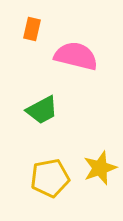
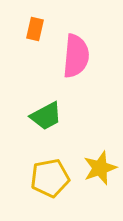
orange rectangle: moved 3 px right
pink semicircle: rotated 81 degrees clockwise
green trapezoid: moved 4 px right, 6 px down
